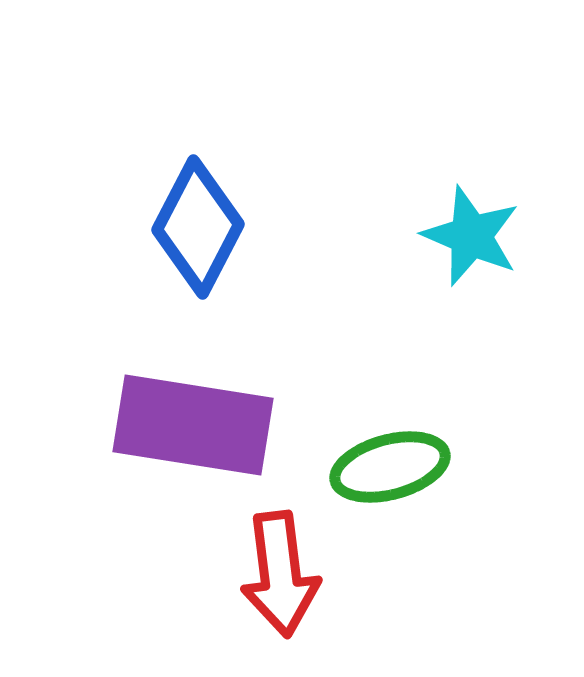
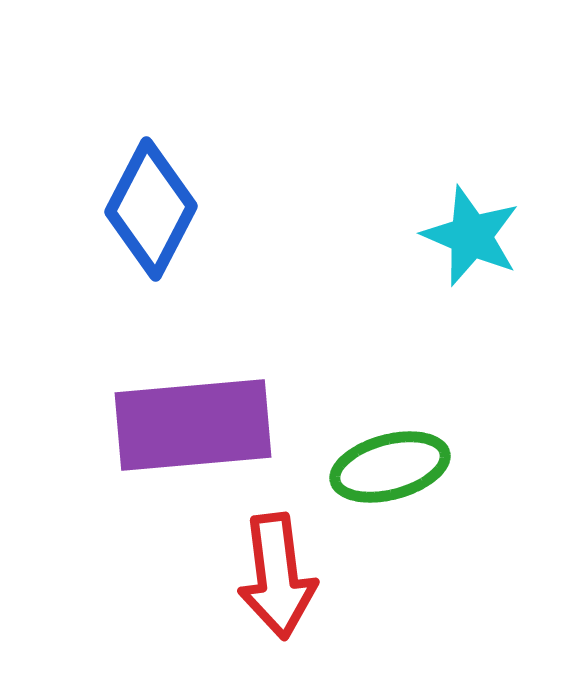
blue diamond: moved 47 px left, 18 px up
purple rectangle: rotated 14 degrees counterclockwise
red arrow: moved 3 px left, 2 px down
